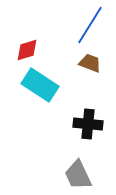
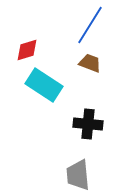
cyan rectangle: moved 4 px right
gray trapezoid: rotated 20 degrees clockwise
